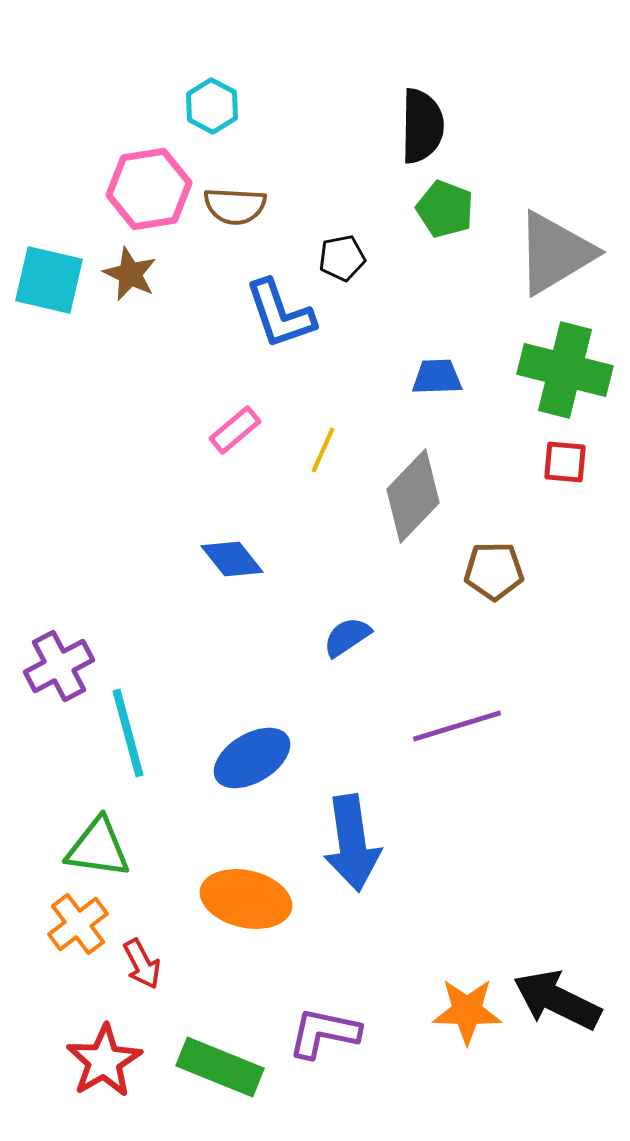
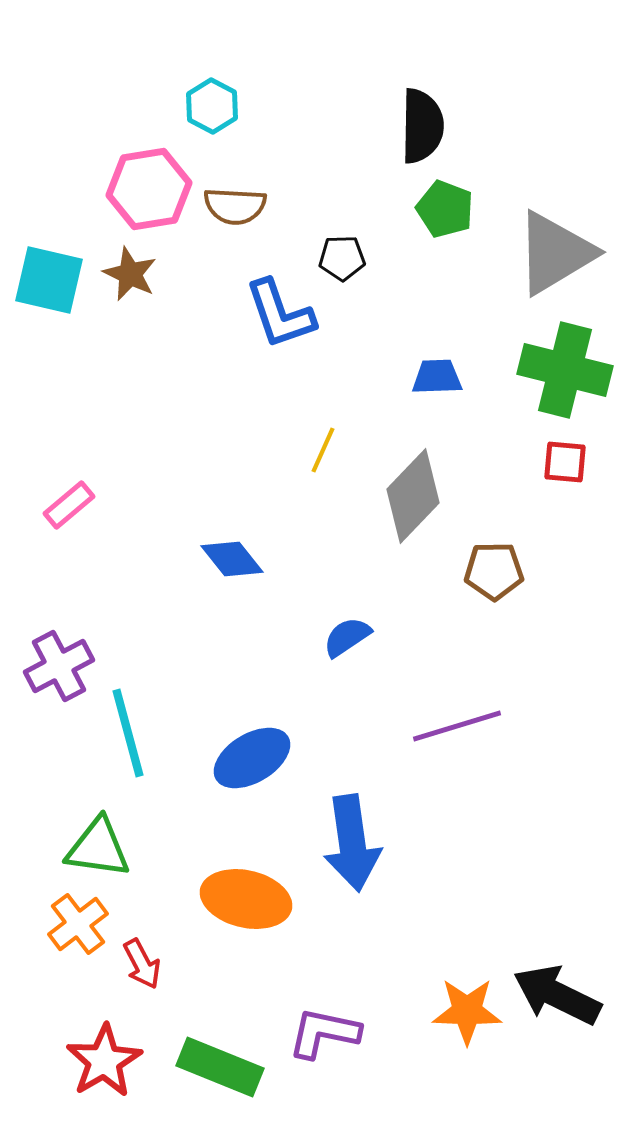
black pentagon: rotated 9 degrees clockwise
pink rectangle: moved 166 px left, 75 px down
black arrow: moved 5 px up
